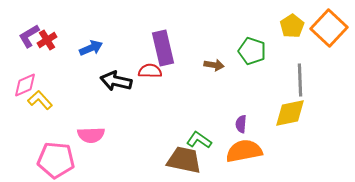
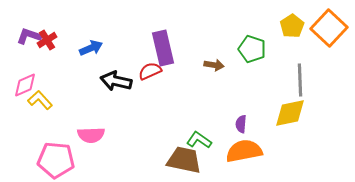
purple L-shape: rotated 50 degrees clockwise
green pentagon: moved 2 px up
red semicircle: rotated 25 degrees counterclockwise
